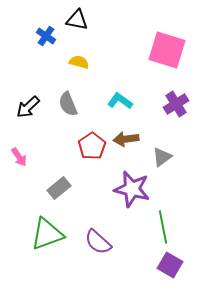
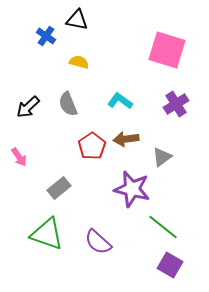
green line: rotated 40 degrees counterclockwise
green triangle: rotated 39 degrees clockwise
